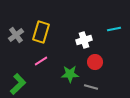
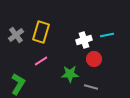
cyan line: moved 7 px left, 6 px down
red circle: moved 1 px left, 3 px up
green L-shape: rotated 15 degrees counterclockwise
